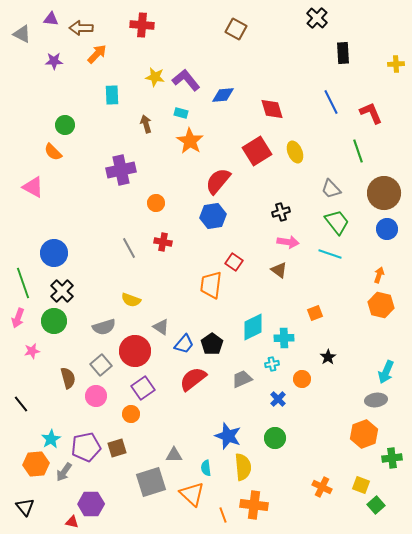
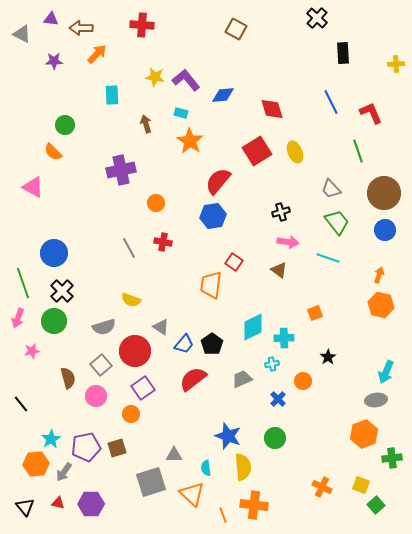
blue circle at (387, 229): moved 2 px left, 1 px down
cyan line at (330, 254): moved 2 px left, 4 px down
orange circle at (302, 379): moved 1 px right, 2 px down
red triangle at (72, 522): moved 14 px left, 19 px up
